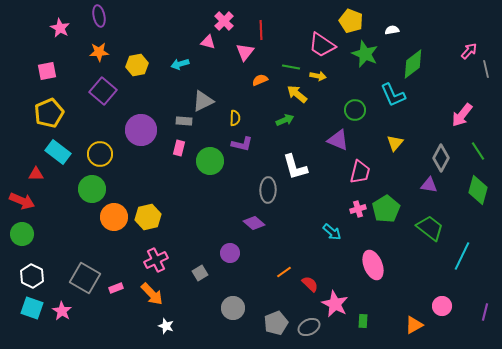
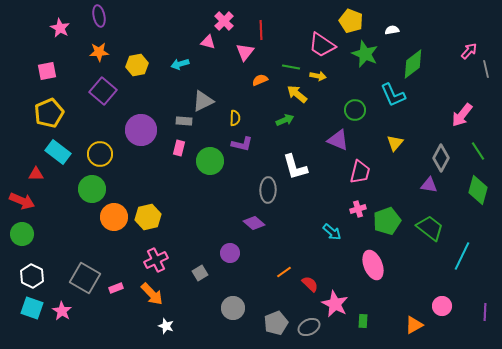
green pentagon at (386, 209): moved 1 px right, 12 px down; rotated 12 degrees clockwise
purple line at (485, 312): rotated 12 degrees counterclockwise
